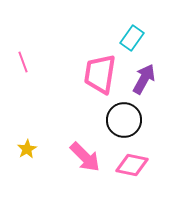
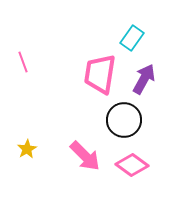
pink arrow: moved 1 px up
pink diamond: rotated 24 degrees clockwise
